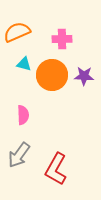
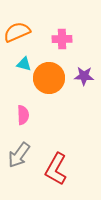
orange circle: moved 3 px left, 3 px down
